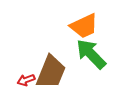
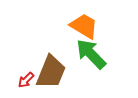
orange trapezoid: rotated 124 degrees counterclockwise
red arrow: rotated 24 degrees counterclockwise
